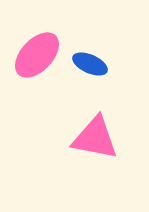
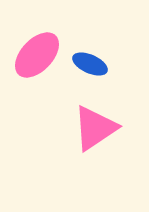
pink triangle: moved 10 px up; rotated 45 degrees counterclockwise
